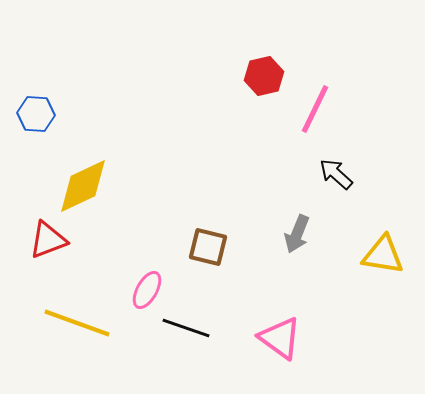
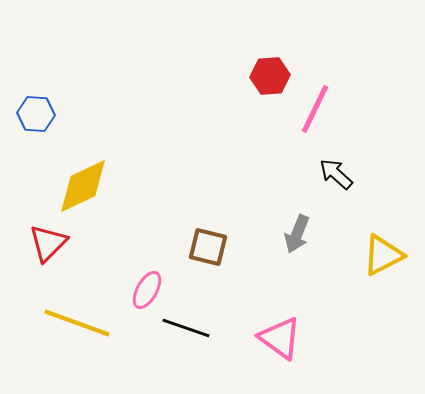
red hexagon: moved 6 px right; rotated 9 degrees clockwise
red triangle: moved 3 px down; rotated 24 degrees counterclockwise
yellow triangle: rotated 36 degrees counterclockwise
